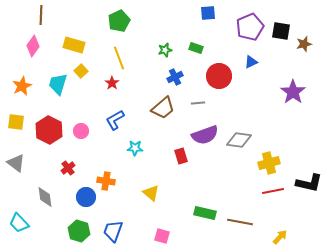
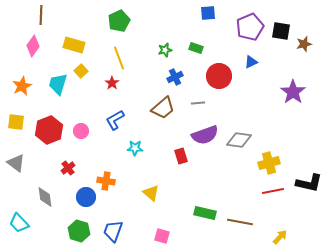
red hexagon at (49, 130): rotated 12 degrees clockwise
